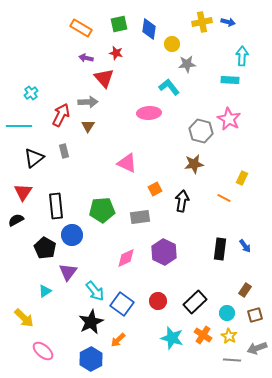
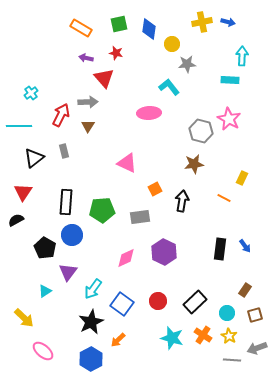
black rectangle at (56, 206): moved 10 px right, 4 px up; rotated 10 degrees clockwise
cyan arrow at (95, 291): moved 2 px left, 2 px up; rotated 75 degrees clockwise
